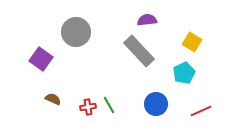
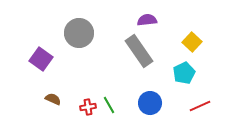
gray circle: moved 3 px right, 1 px down
yellow square: rotated 12 degrees clockwise
gray rectangle: rotated 8 degrees clockwise
blue circle: moved 6 px left, 1 px up
red line: moved 1 px left, 5 px up
